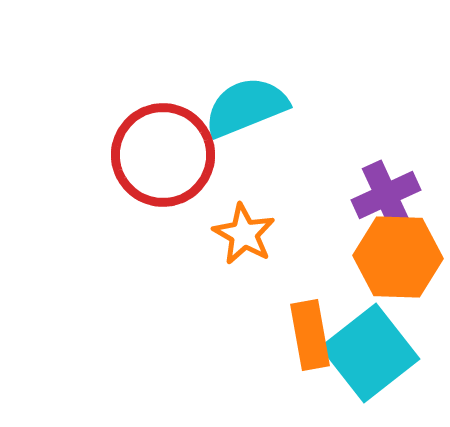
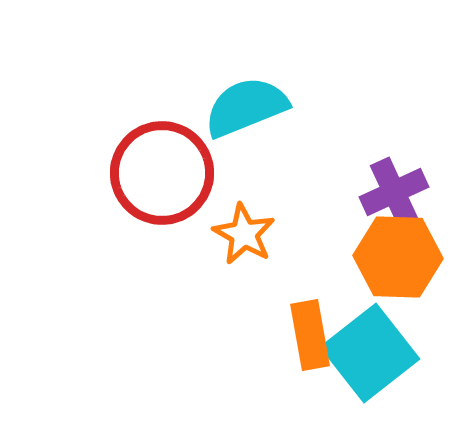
red circle: moved 1 px left, 18 px down
purple cross: moved 8 px right, 3 px up
